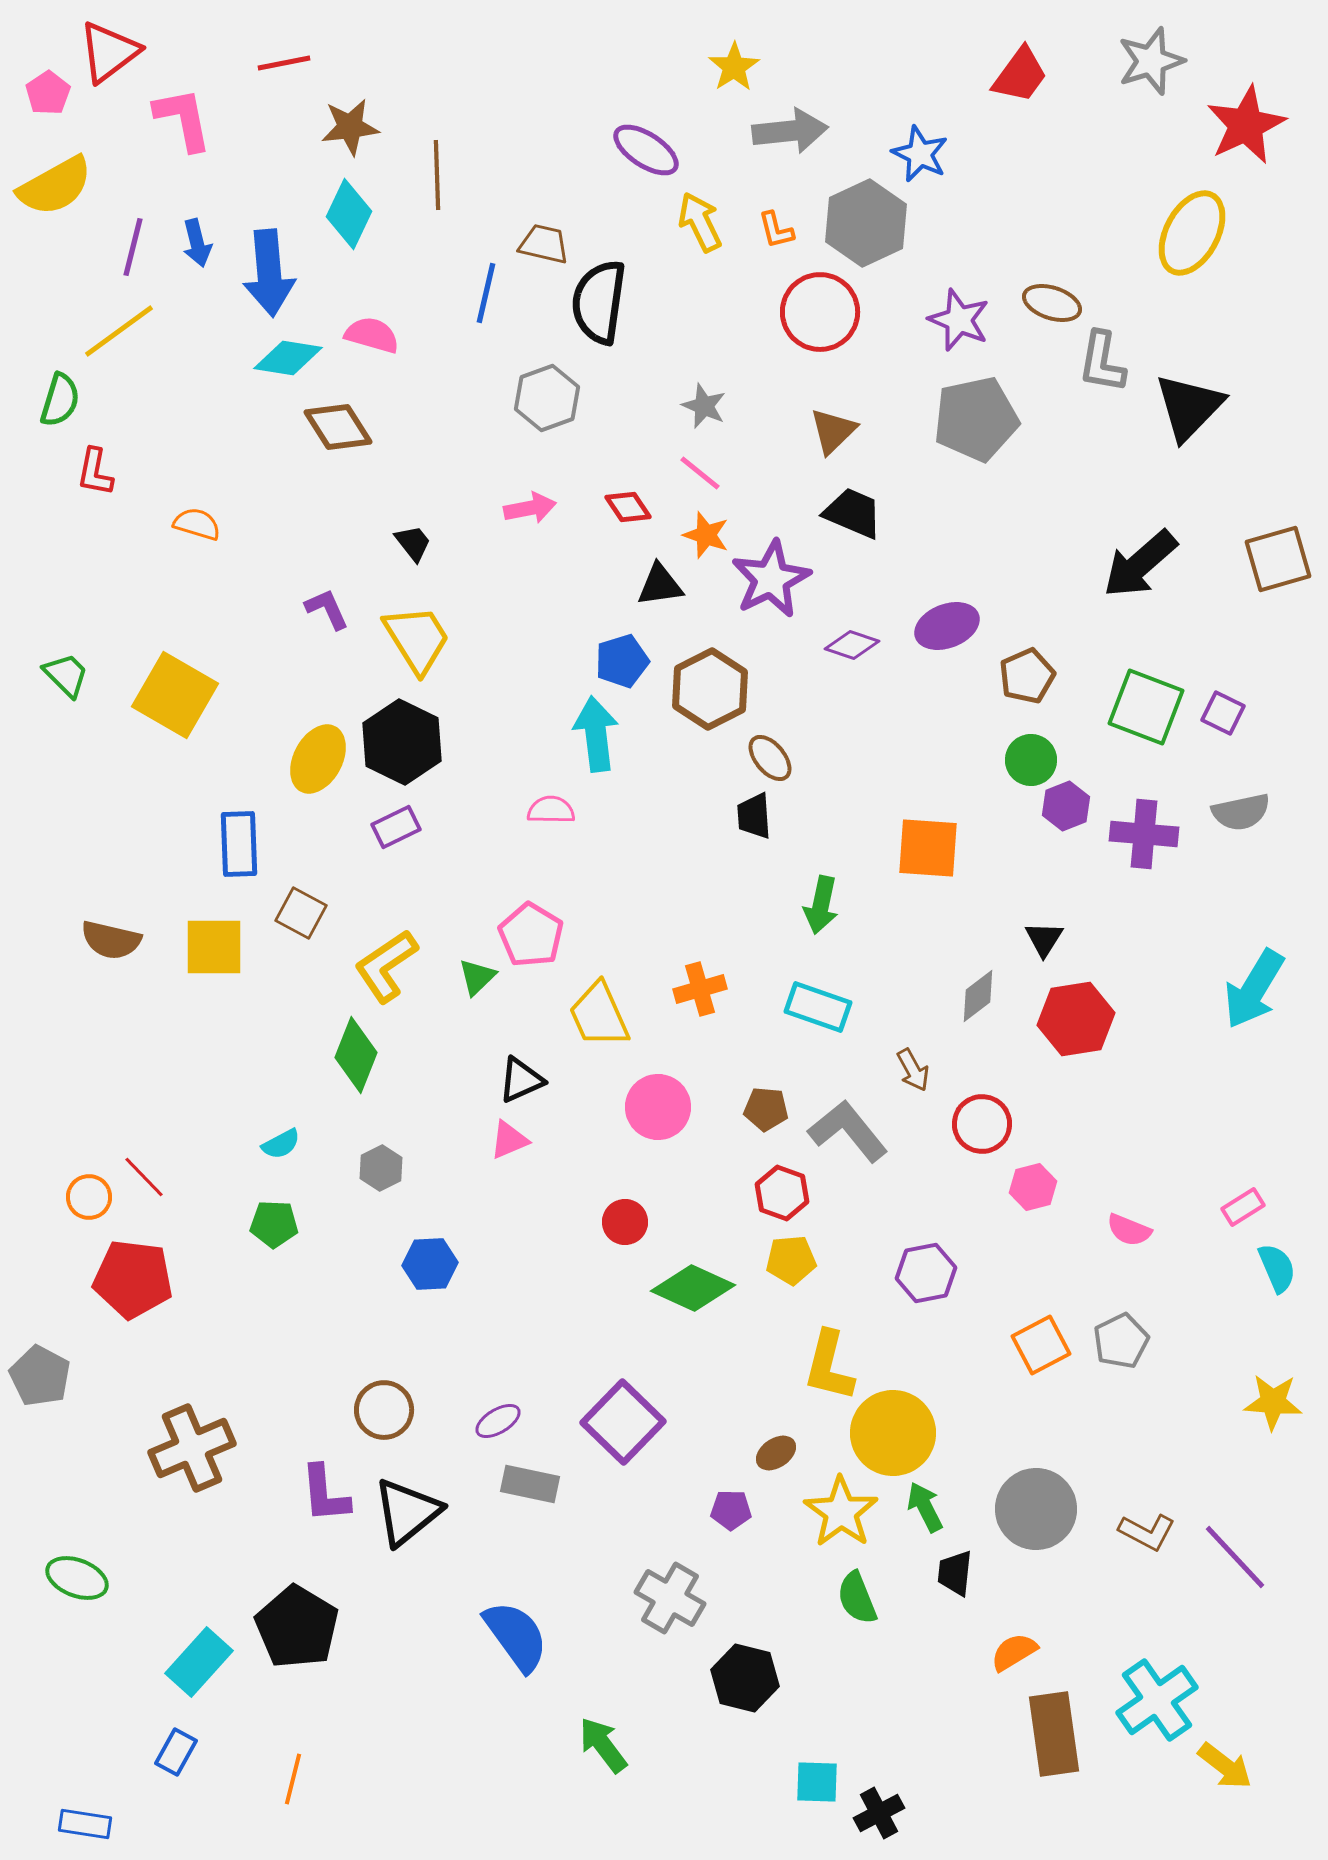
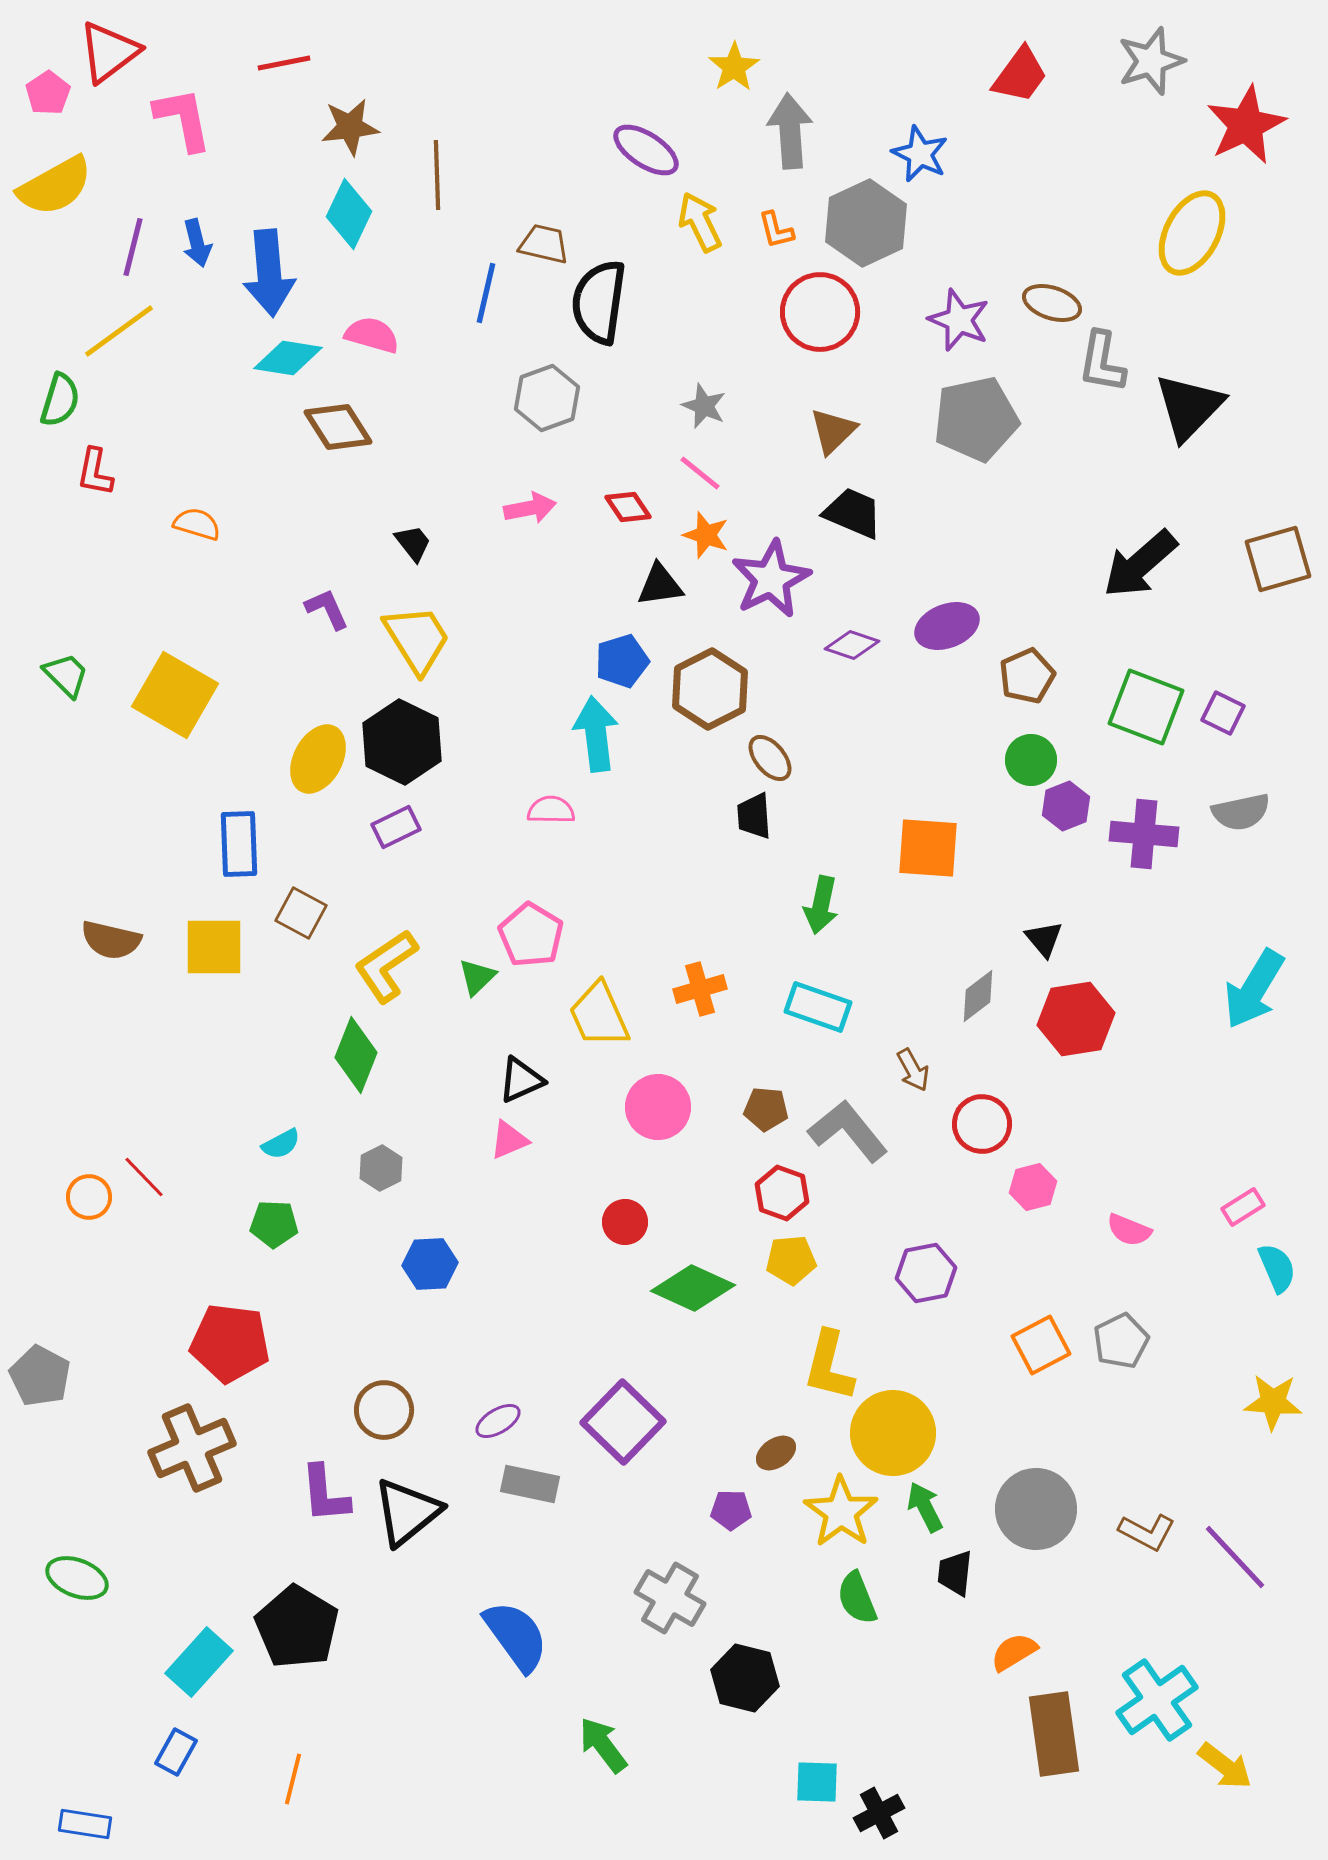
gray arrow at (790, 131): rotated 88 degrees counterclockwise
black triangle at (1044, 939): rotated 12 degrees counterclockwise
red pentagon at (133, 1279): moved 97 px right, 64 px down
